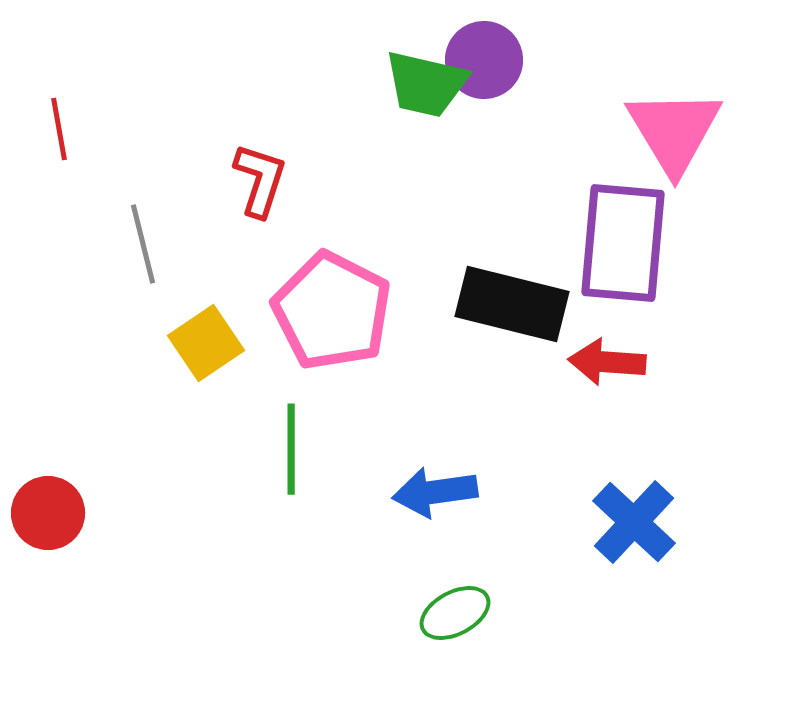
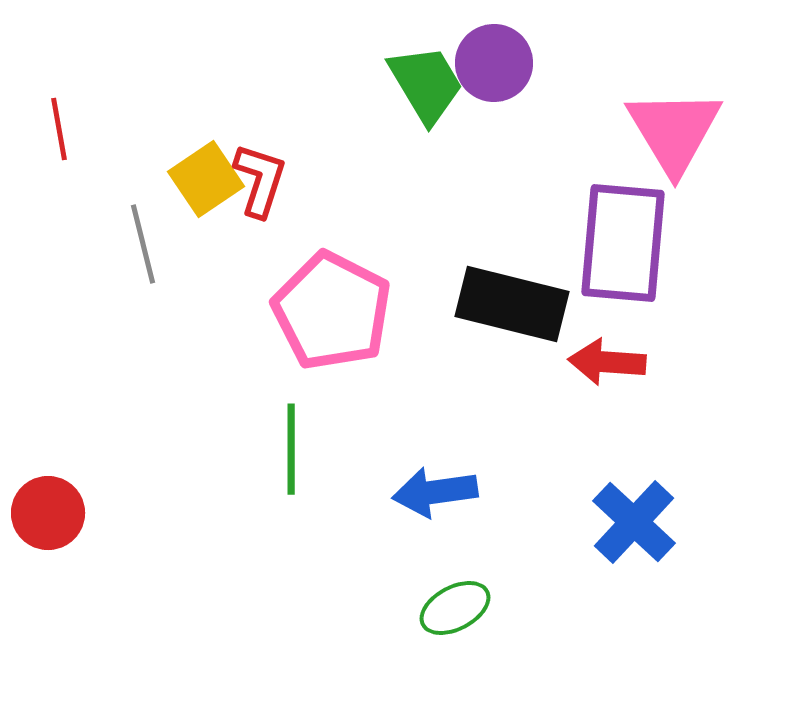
purple circle: moved 10 px right, 3 px down
green trapezoid: rotated 134 degrees counterclockwise
yellow square: moved 164 px up
green ellipse: moved 5 px up
